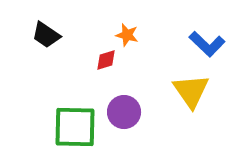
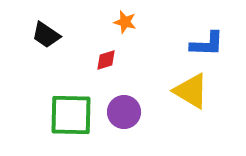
orange star: moved 2 px left, 13 px up
blue L-shape: rotated 42 degrees counterclockwise
yellow triangle: rotated 24 degrees counterclockwise
green square: moved 4 px left, 12 px up
